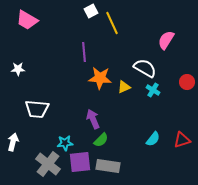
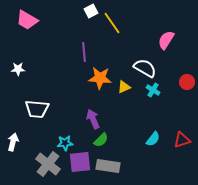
yellow line: rotated 10 degrees counterclockwise
